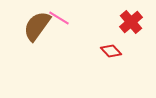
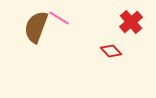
brown semicircle: moved 1 px left, 1 px down; rotated 16 degrees counterclockwise
